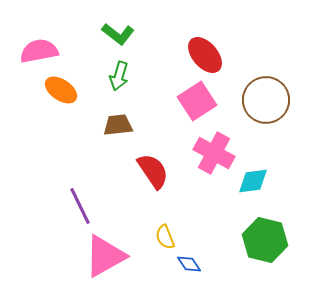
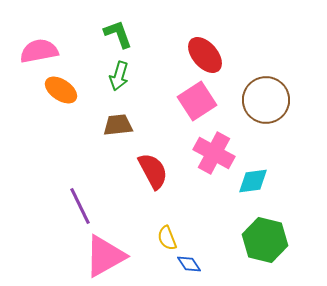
green L-shape: rotated 148 degrees counterclockwise
red semicircle: rotated 6 degrees clockwise
yellow semicircle: moved 2 px right, 1 px down
